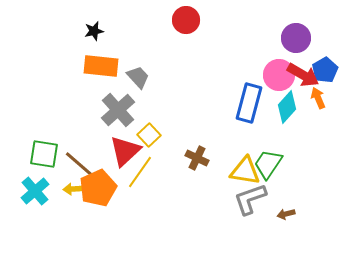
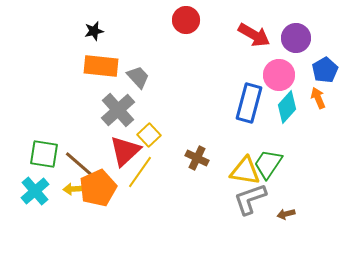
red arrow: moved 49 px left, 40 px up
